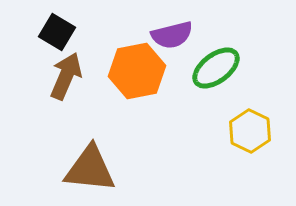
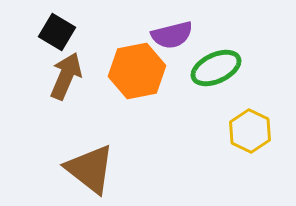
green ellipse: rotated 12 degrees clockwise
brown triangle: rotated 32 degrees clockwise
